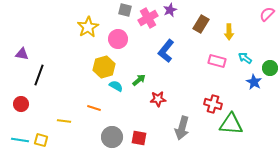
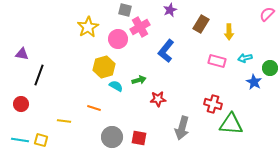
pink cross: moved 8 px left, 9 px down
cyan arrow: rotated 48 degrees counterclockwise
green arrow: rotated 24 degrees clockwise
